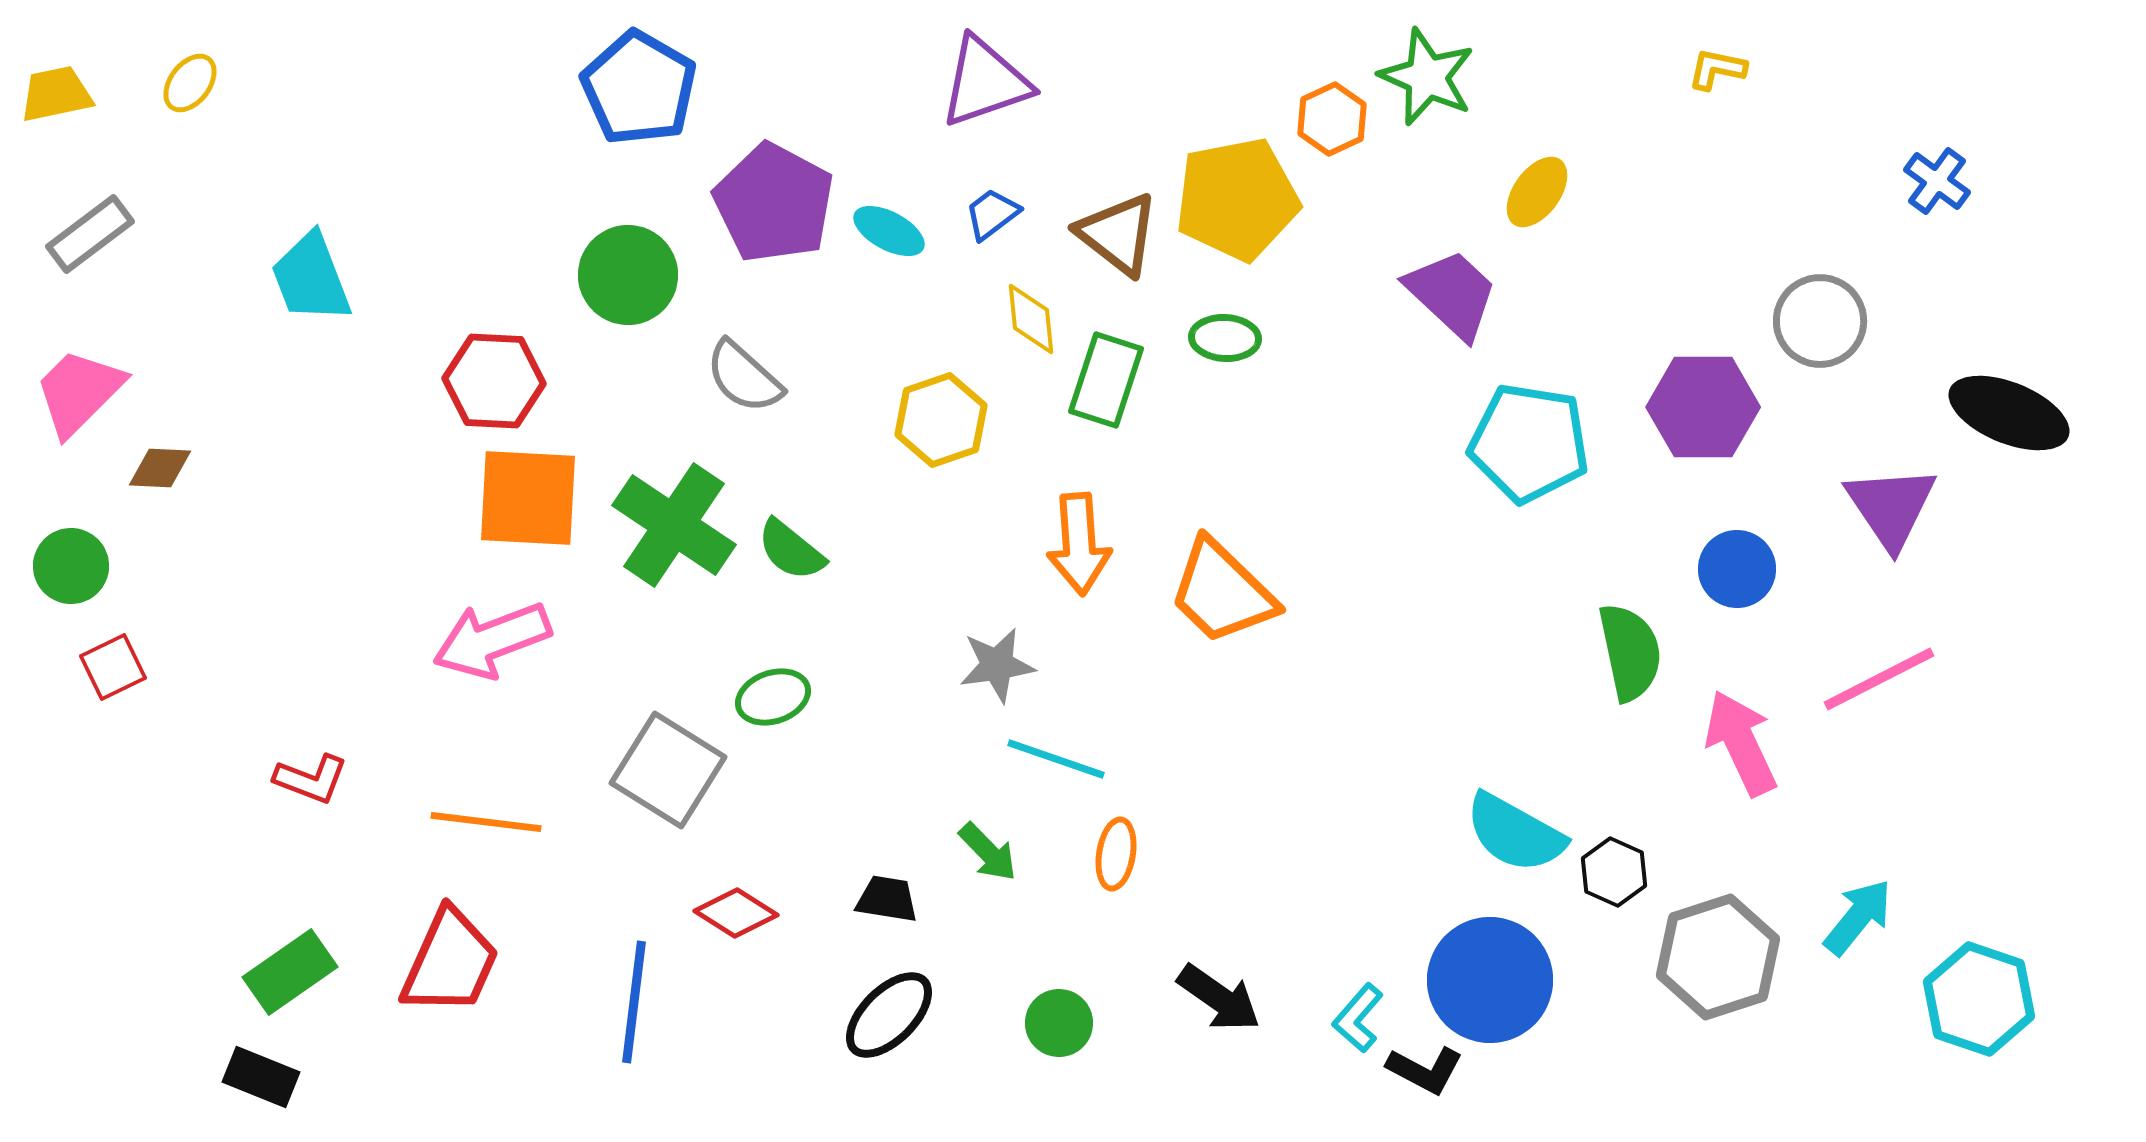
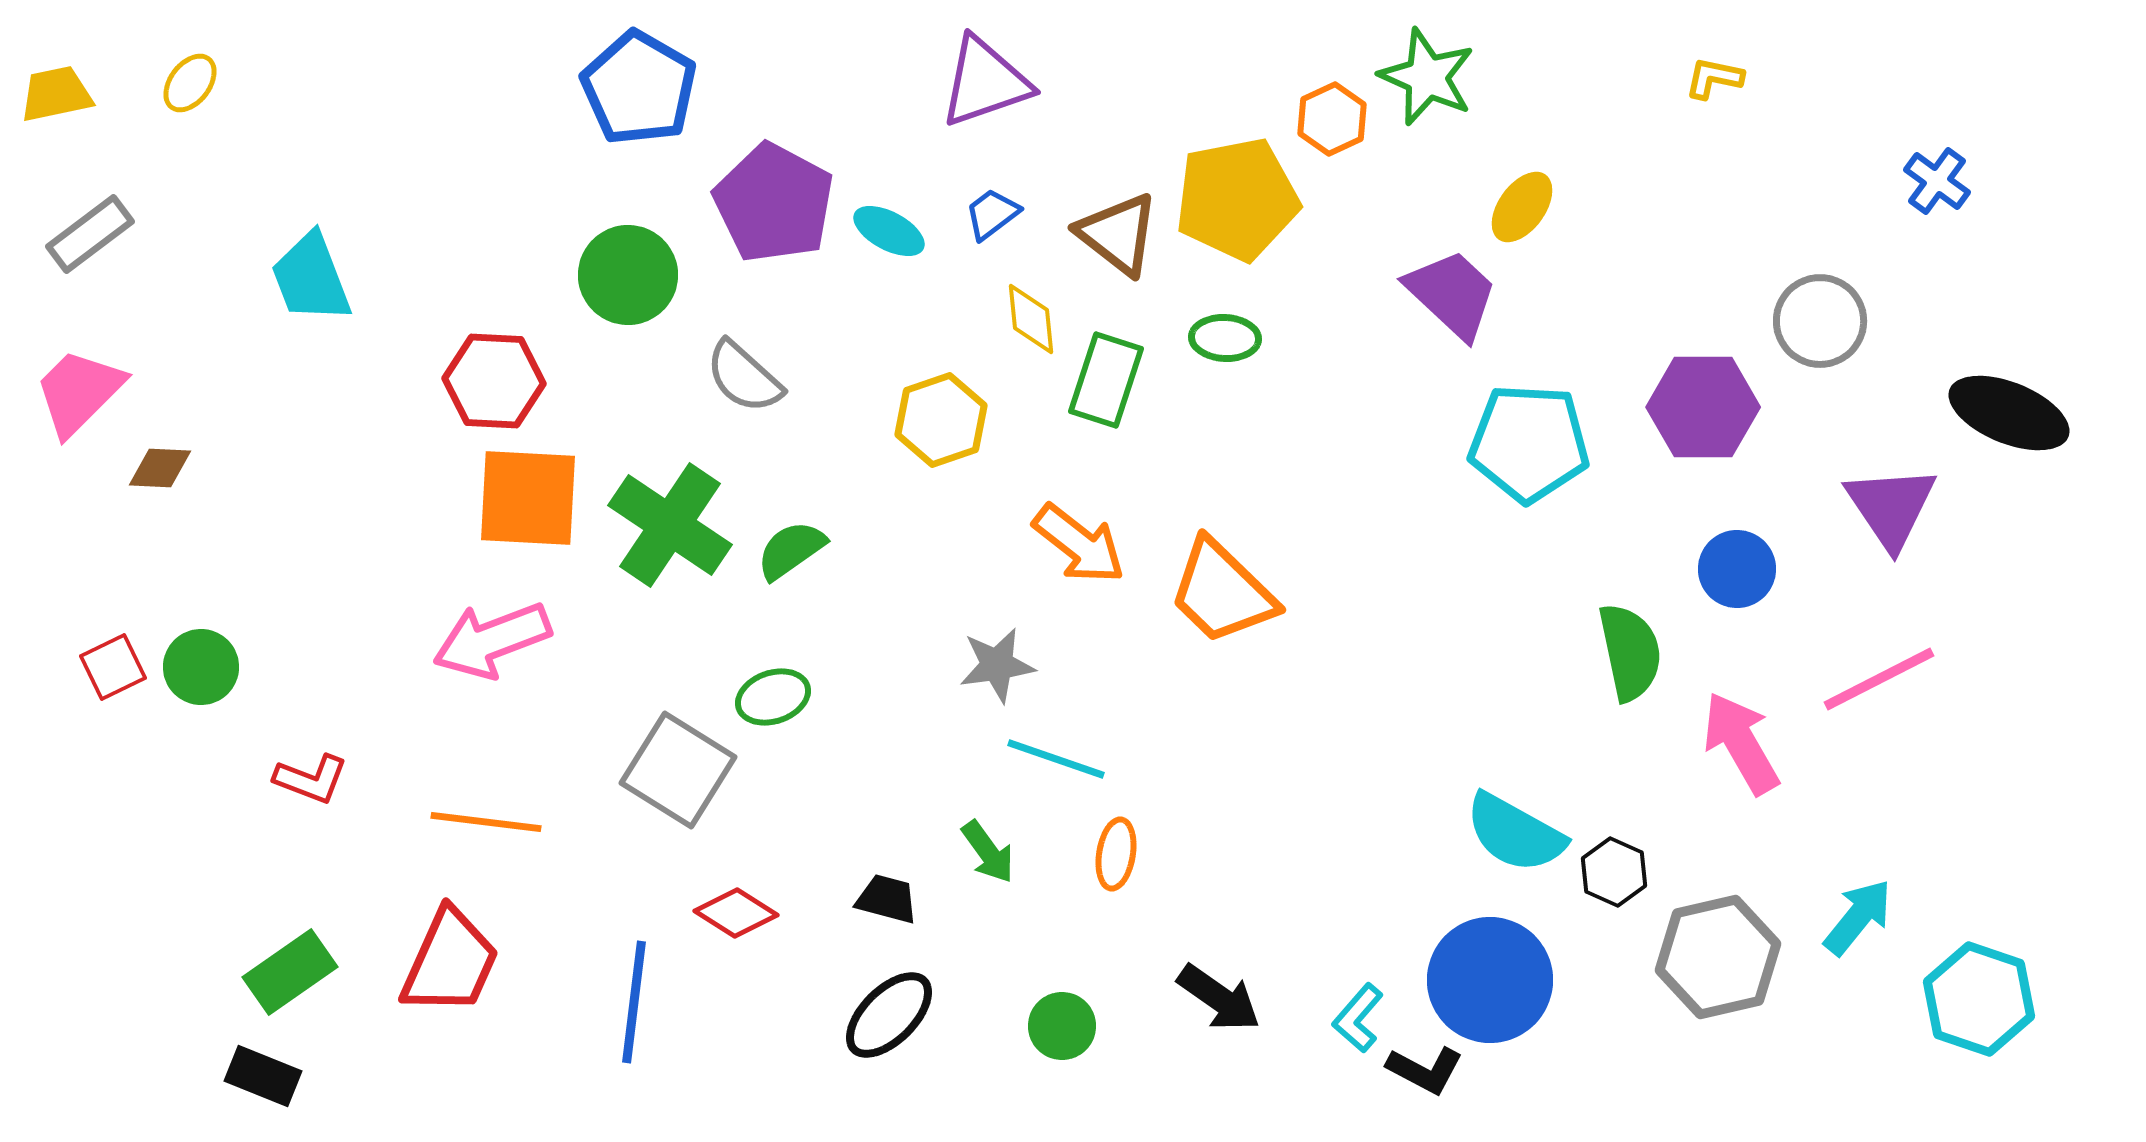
yellow L-shape at (1717, 69): moved 3 px left, 9 px down
yellow ellipse at (1537, 192): moved 15 px left, 15 px down
cyan pentagon at (1529, 443): rotated 6 degrees counterclockwise
green cross at (674, 525): moved 4 px left
orange arrow at (1079, 544): rotated 48 degrees counterclockwise
green semicircle at (791, 550): rotated 106 degrees clockwise
green circle at (71, 566): moved 130 px right, 101 px down
pink arrow at (1741, 743): rotated 5 degrees counterclockwise
gray square at (668, 770): moved 10 px right
green arrow at (988, 852): rotated 8 degrees clockwise
black trapezoid at (887, 899): rotated 6 degrees clockwise
gray hexagon at (1718, 957): rotated 5 degrees clockwise
green circle at (1059, 1023): moved 3 px right, 3 px down
black rectangle at (261, 1077): moved 2 px right, 1 px up
